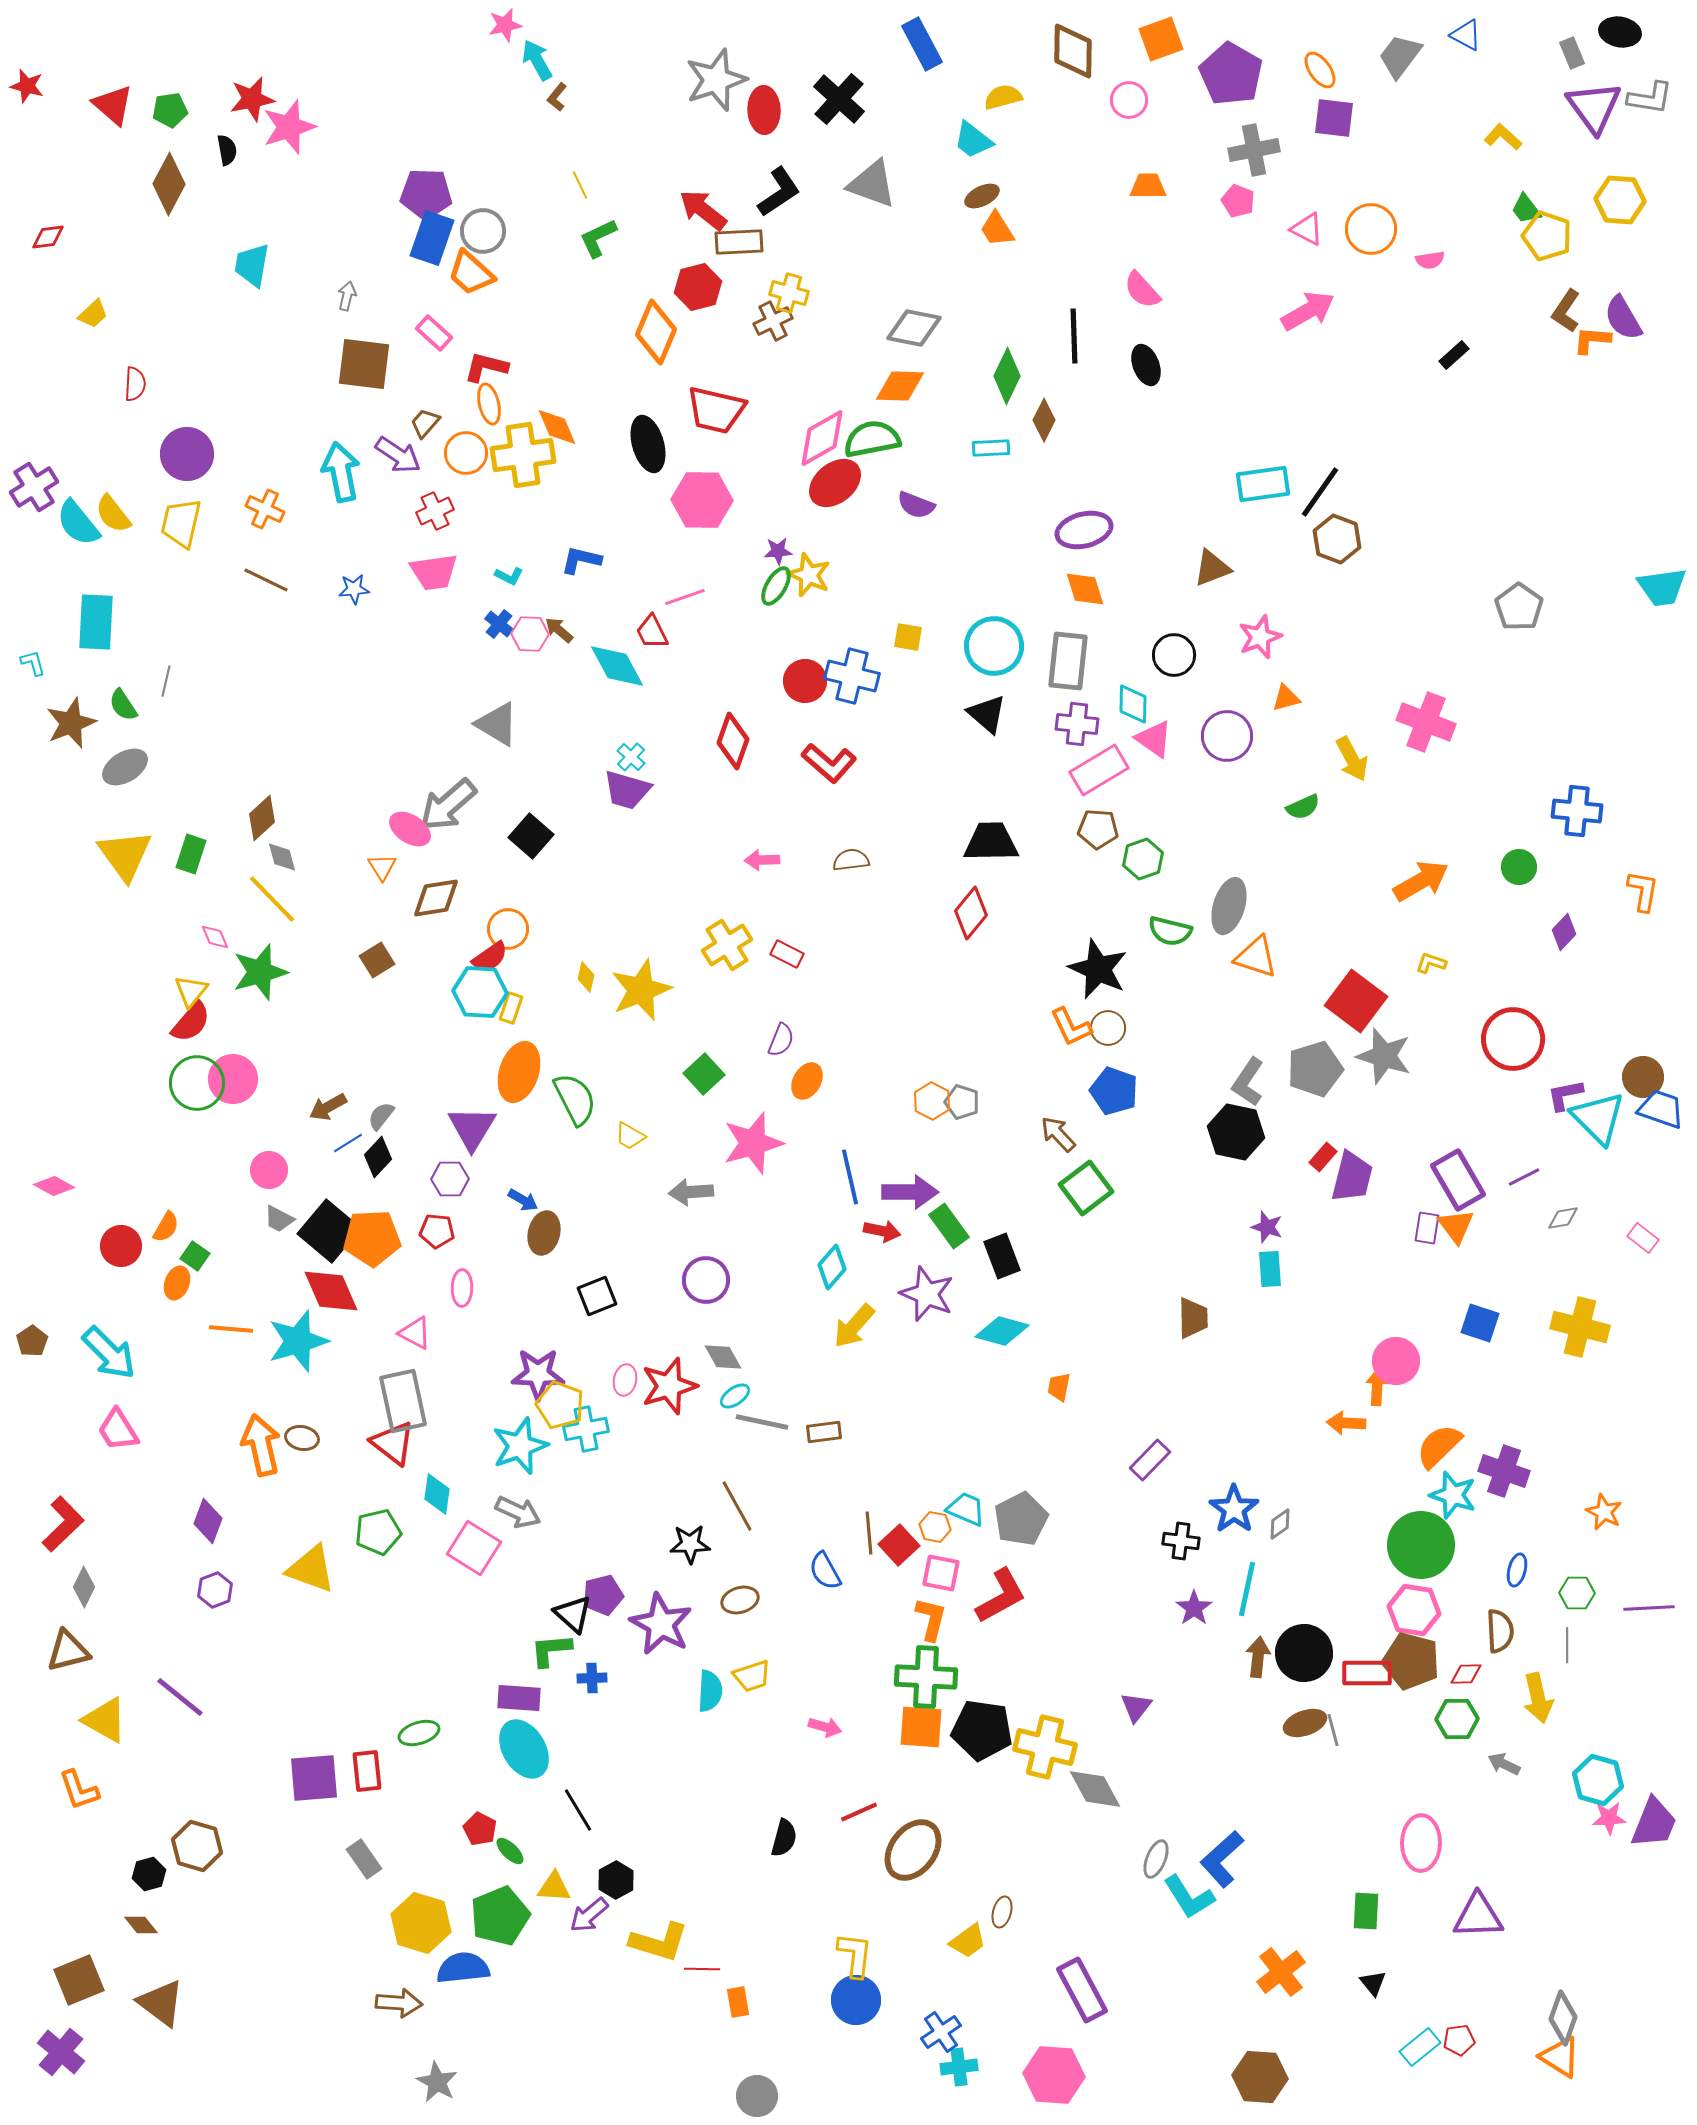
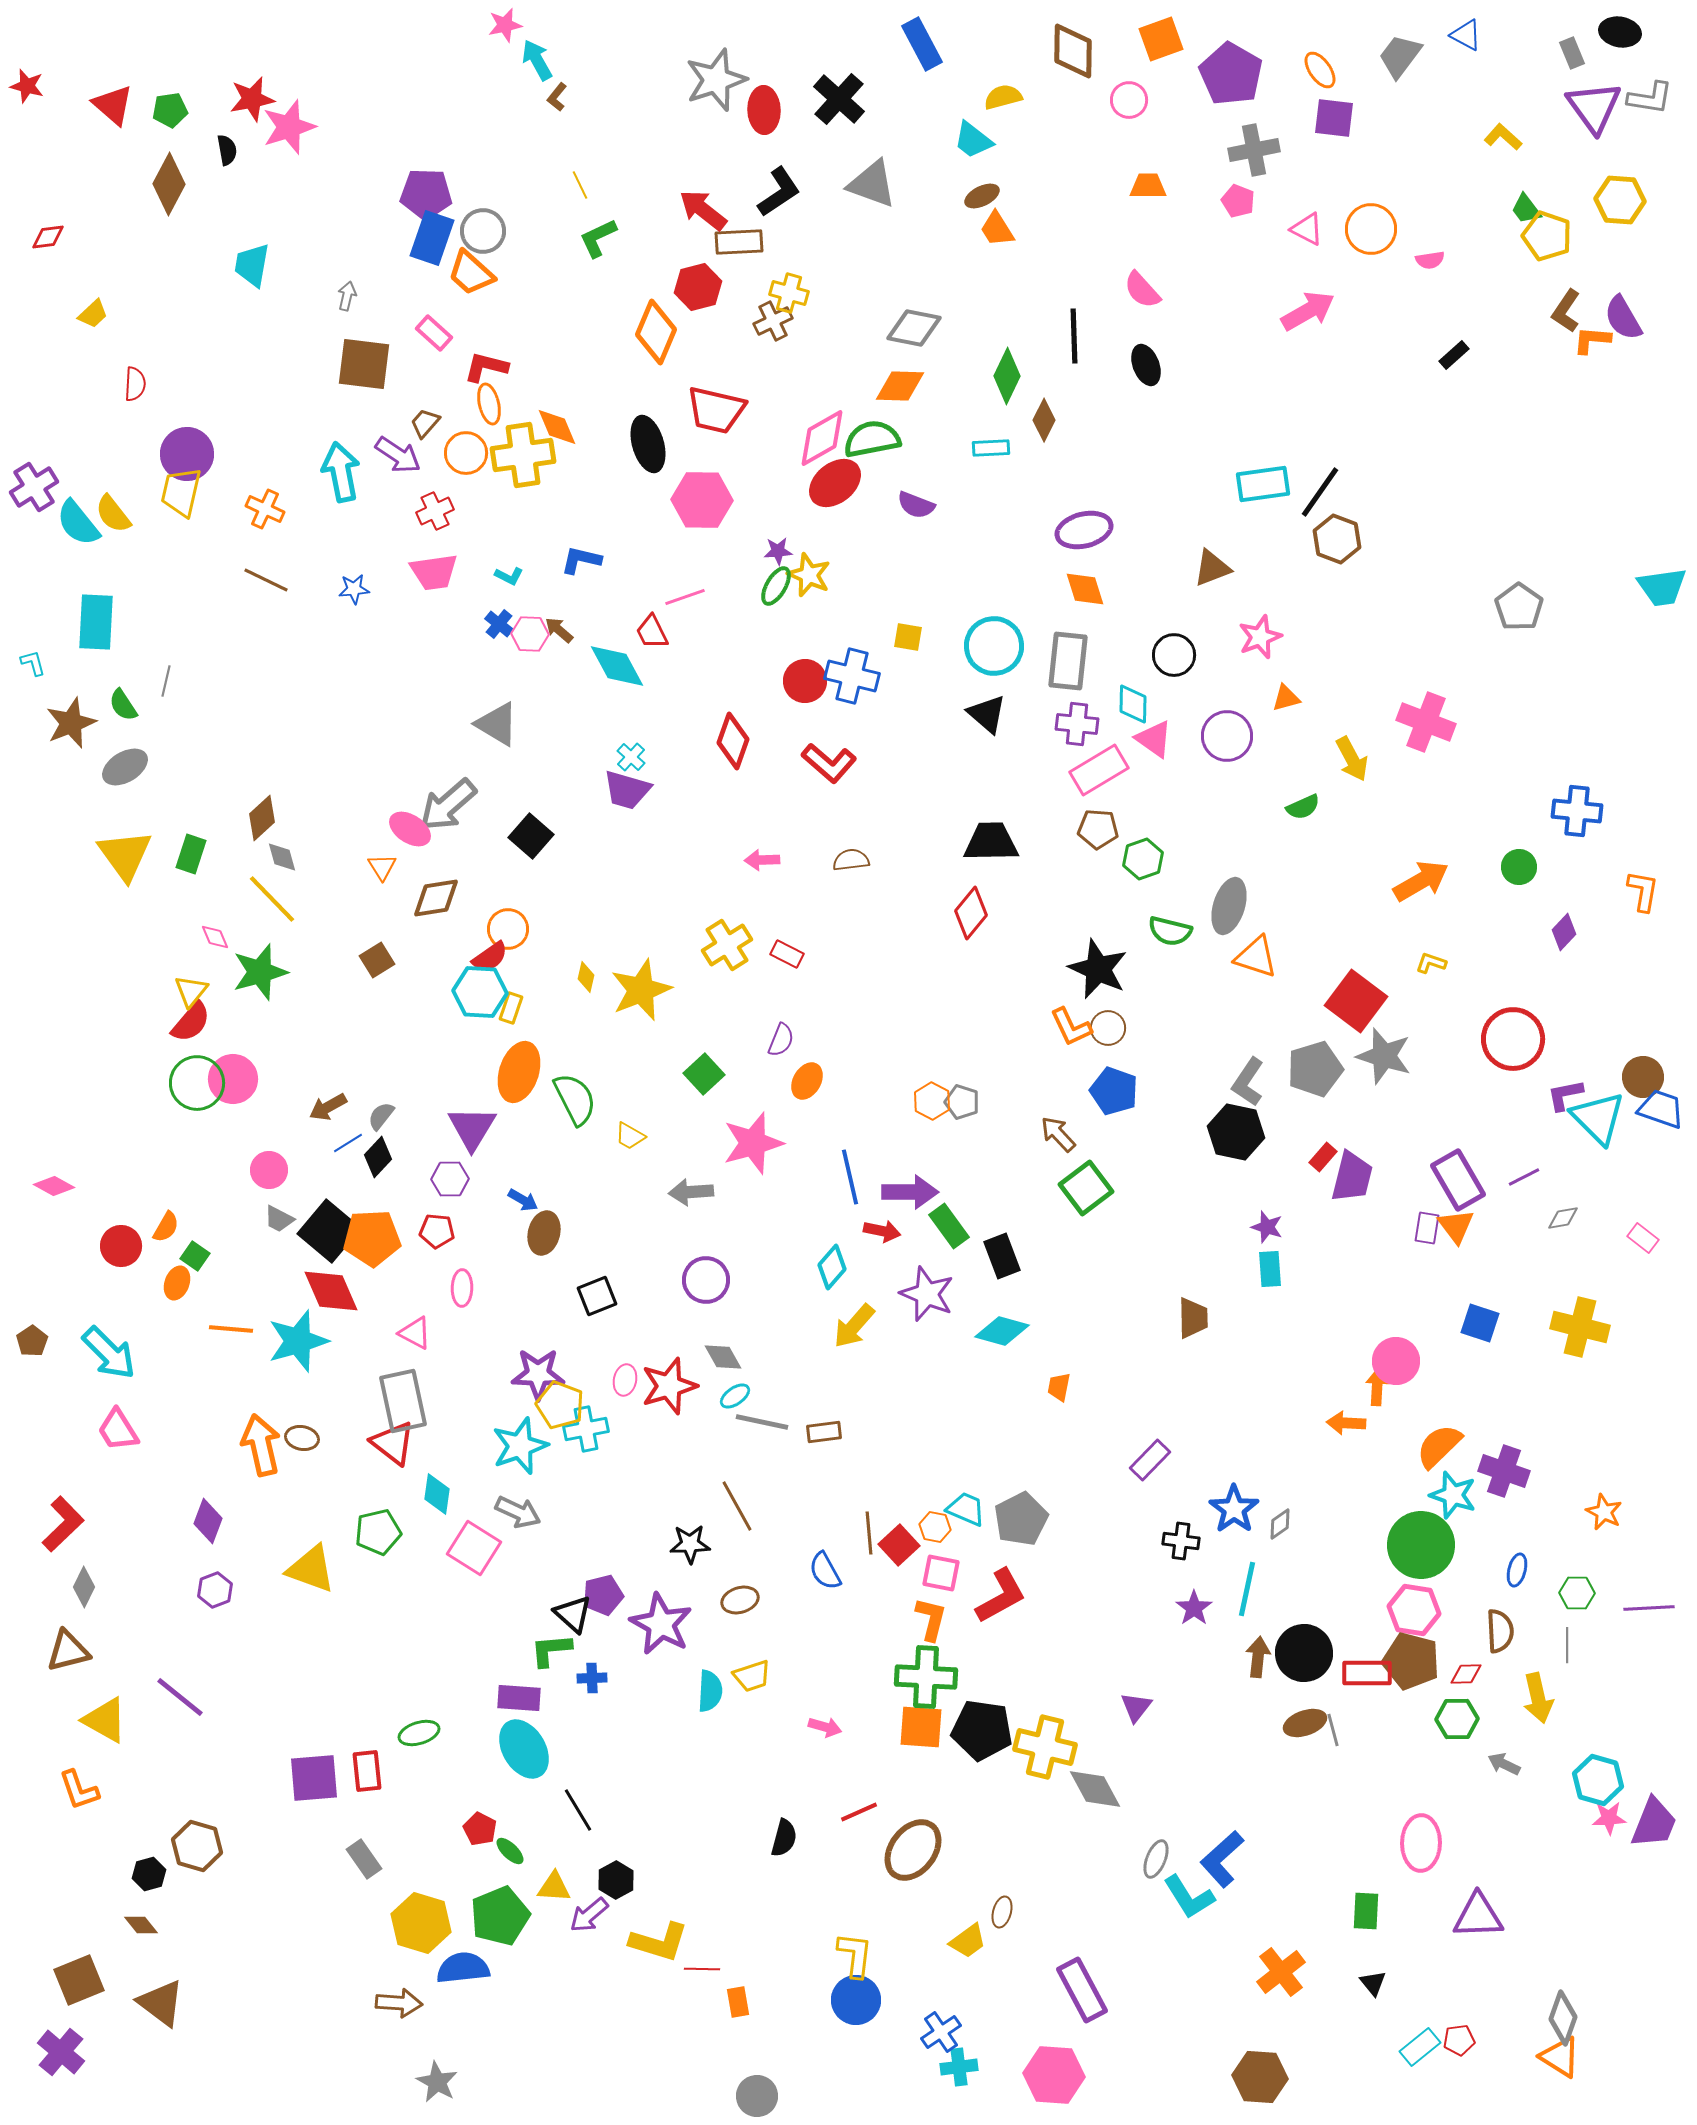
yellow trapezoid at (181, 523): moved 31 px up
